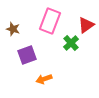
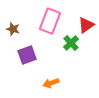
orange arrow: moved 7 px right, 4 px down
